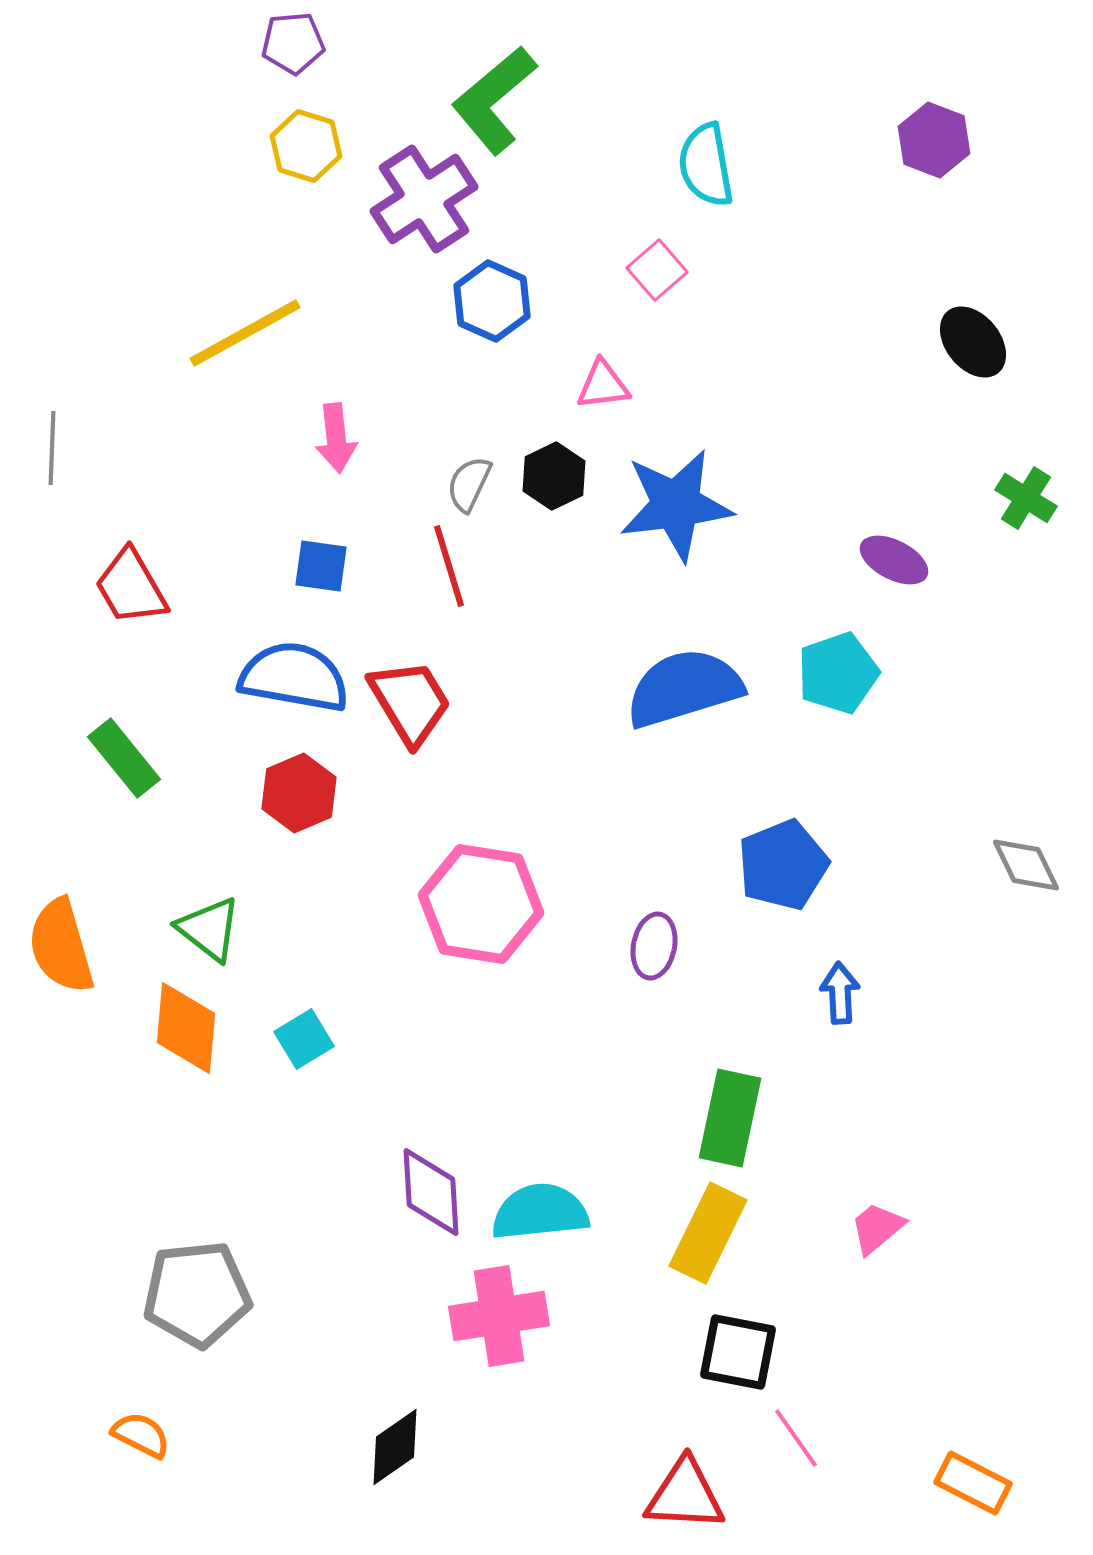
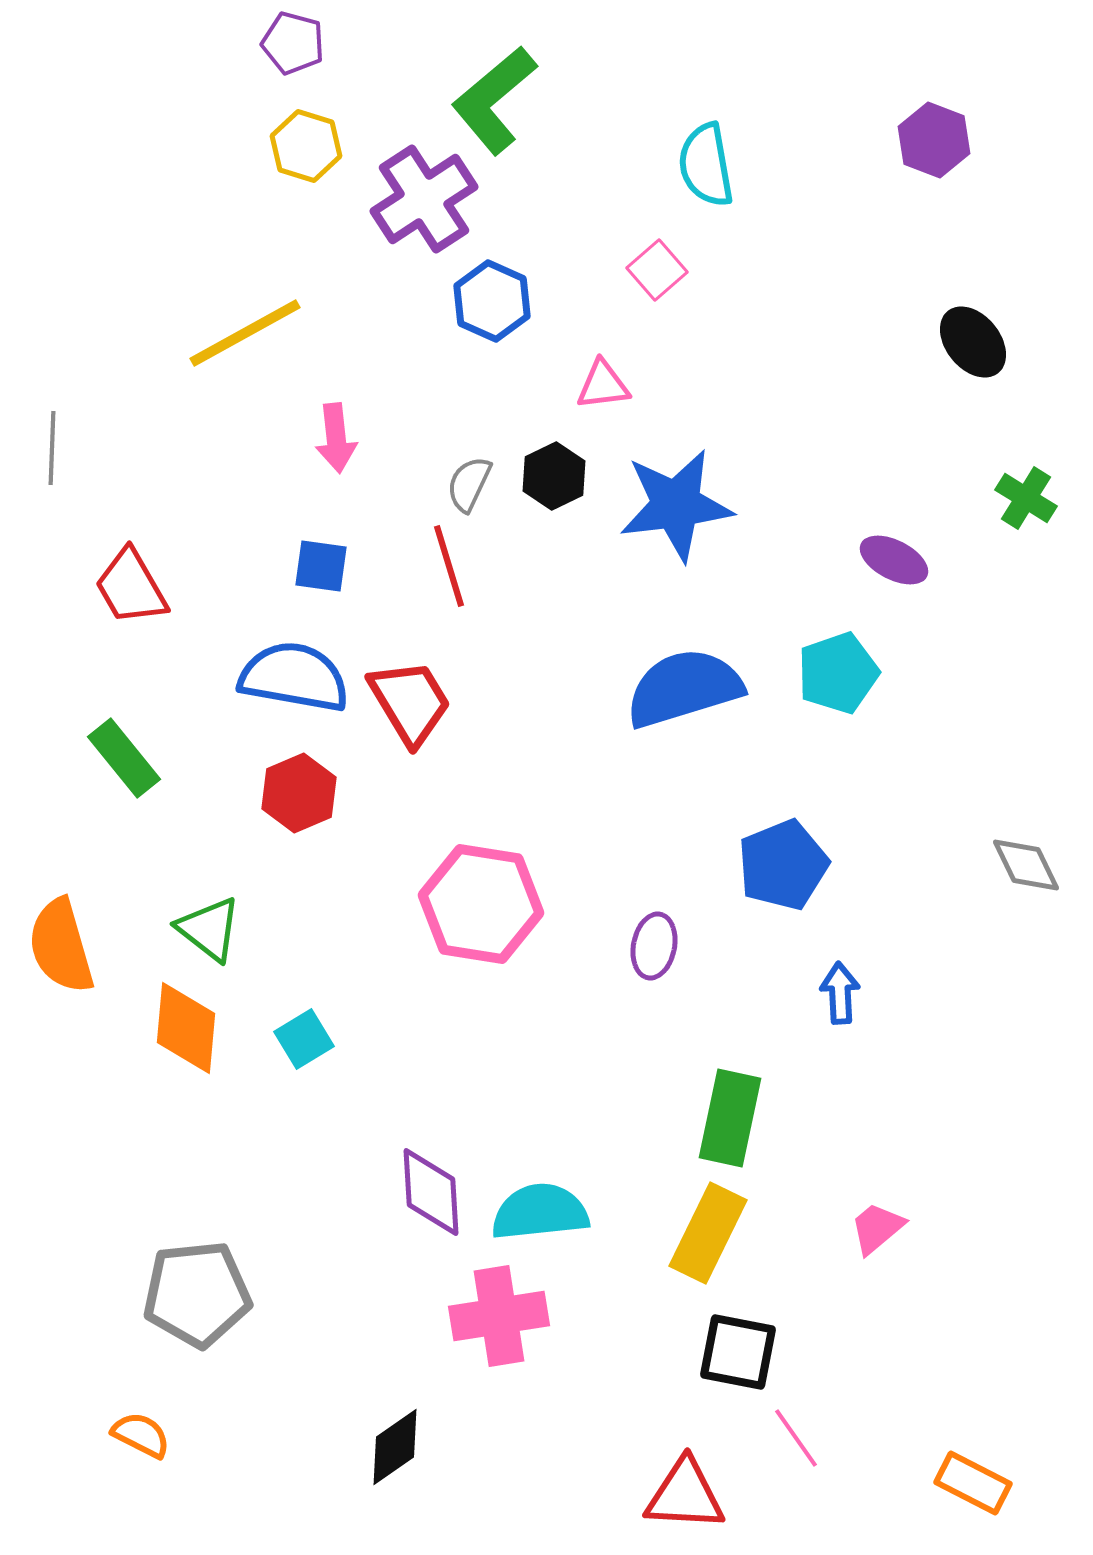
purple pentagon at (293, 43): rotated 20 degrees clockwise
